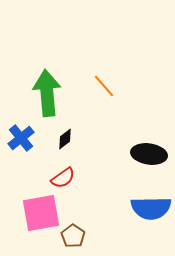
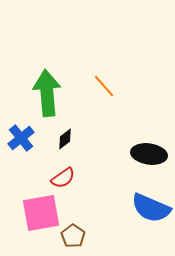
blue semicircle: rotated 24 degrees clockwise
